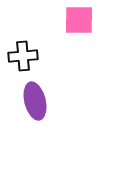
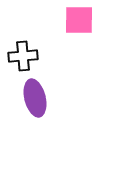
purple ellipse: moved 3 px up
